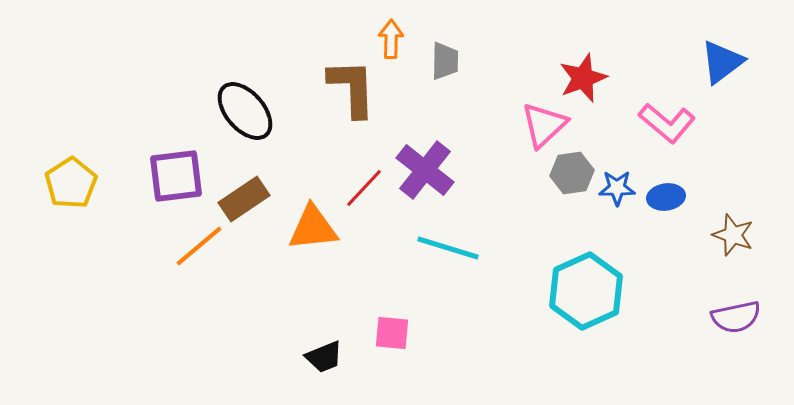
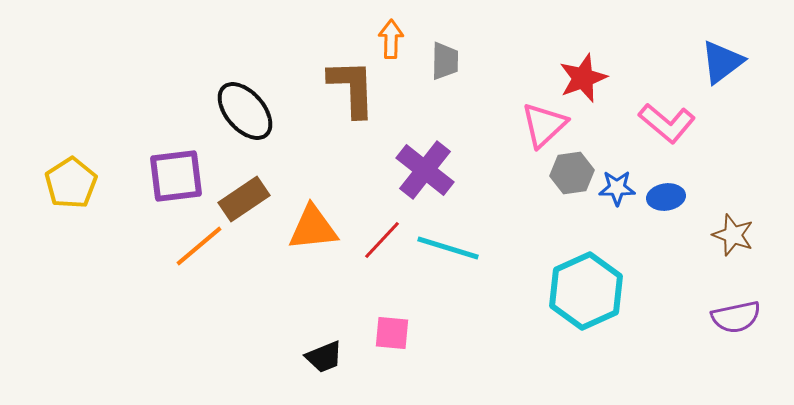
red line: moved 18 px right, 52 px down
